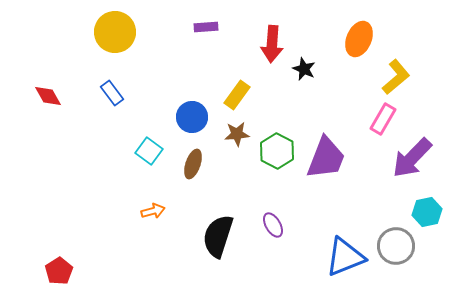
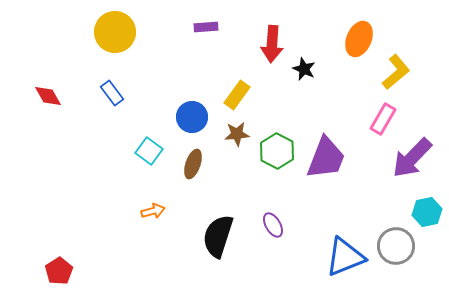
yellow L-shape: moved 5 px up
